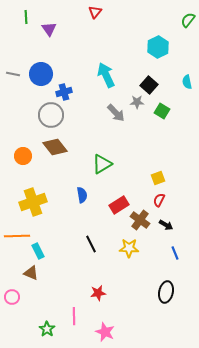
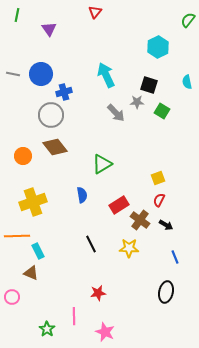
green line: moved 9 px left, 2 px up; rotated 16 degrees clockwise
black square: rotated 24 degrees counterclockwise
blue line: moved 4 px down
